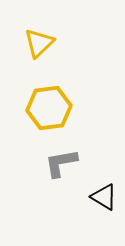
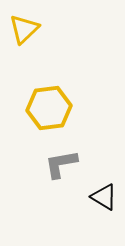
yellow triangle: moved 15 px left, 14 px up
gray L-shape: moved 1 px down
